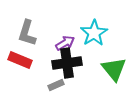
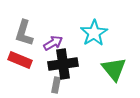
gray L-shape: moved 3 px left
purple arrow: moved 12 px left
black cross: moved 4 px left, 1 px down
gray rectangle: rotated 56 degrees counterclockwise
